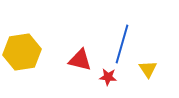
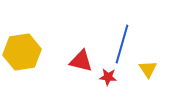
red triangle: moved 1 px right, 1 px down
